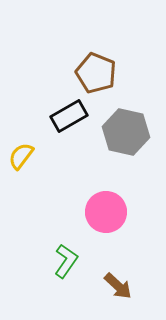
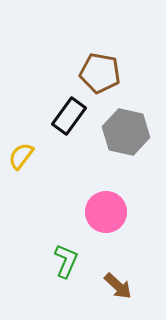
brown pentagon: moved 4 px right; rotated 12 degrees counterclockwise
black rectangle: rotated 24 degrees counterclockwise
green L-shape: rotated 12 degrees counterclockwise
